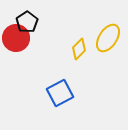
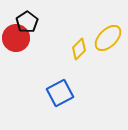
yellow ellipse: rotated 12 degrees clockwise
